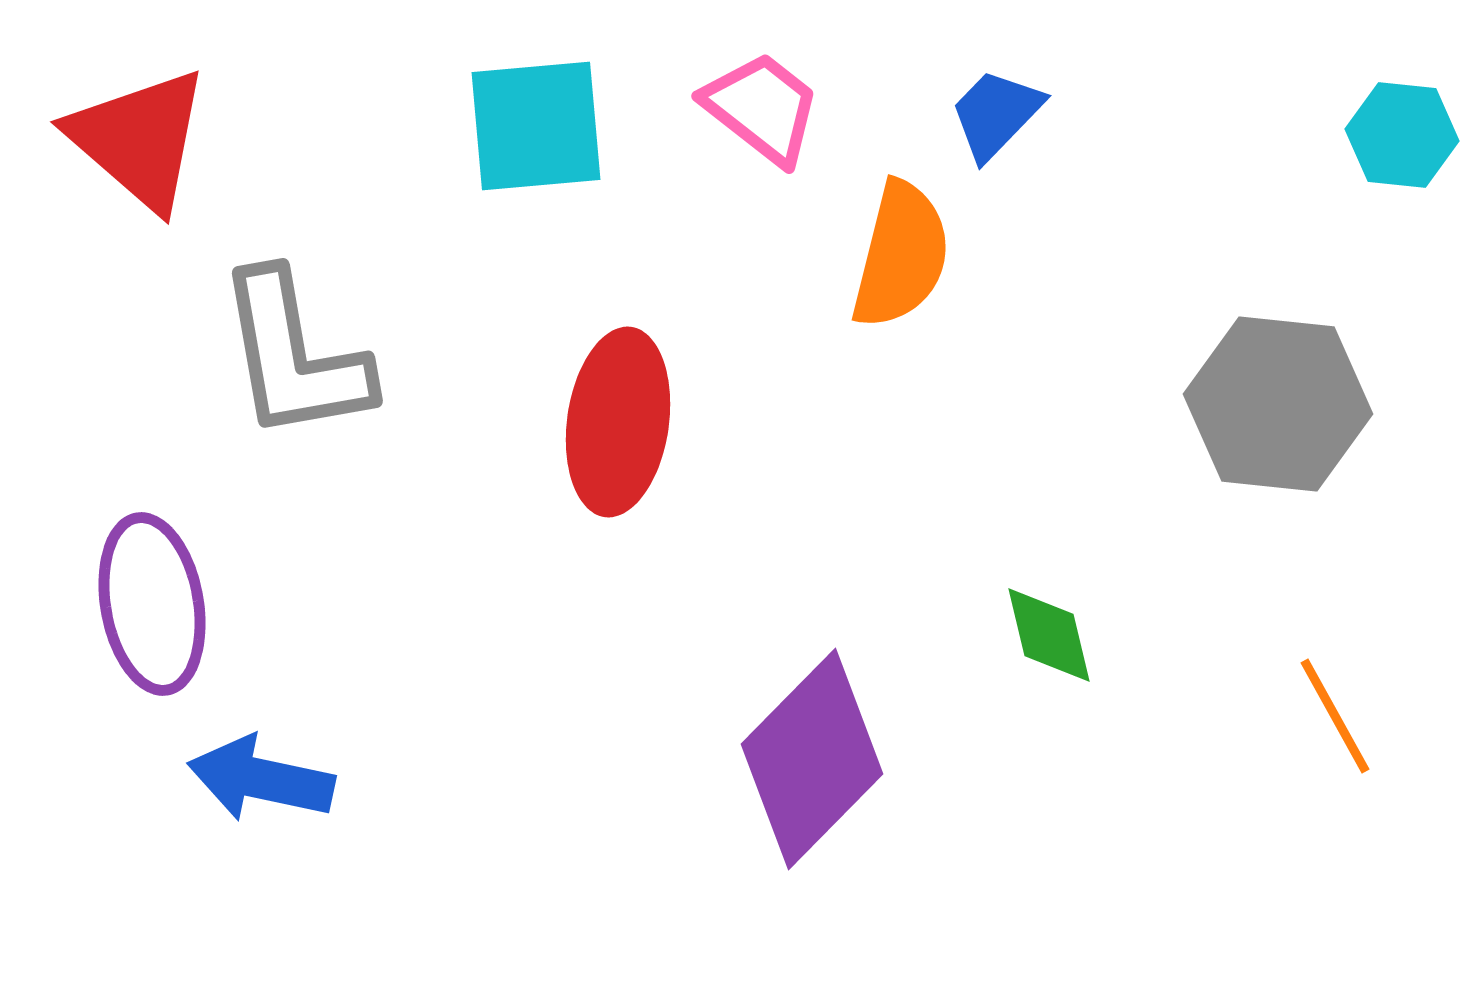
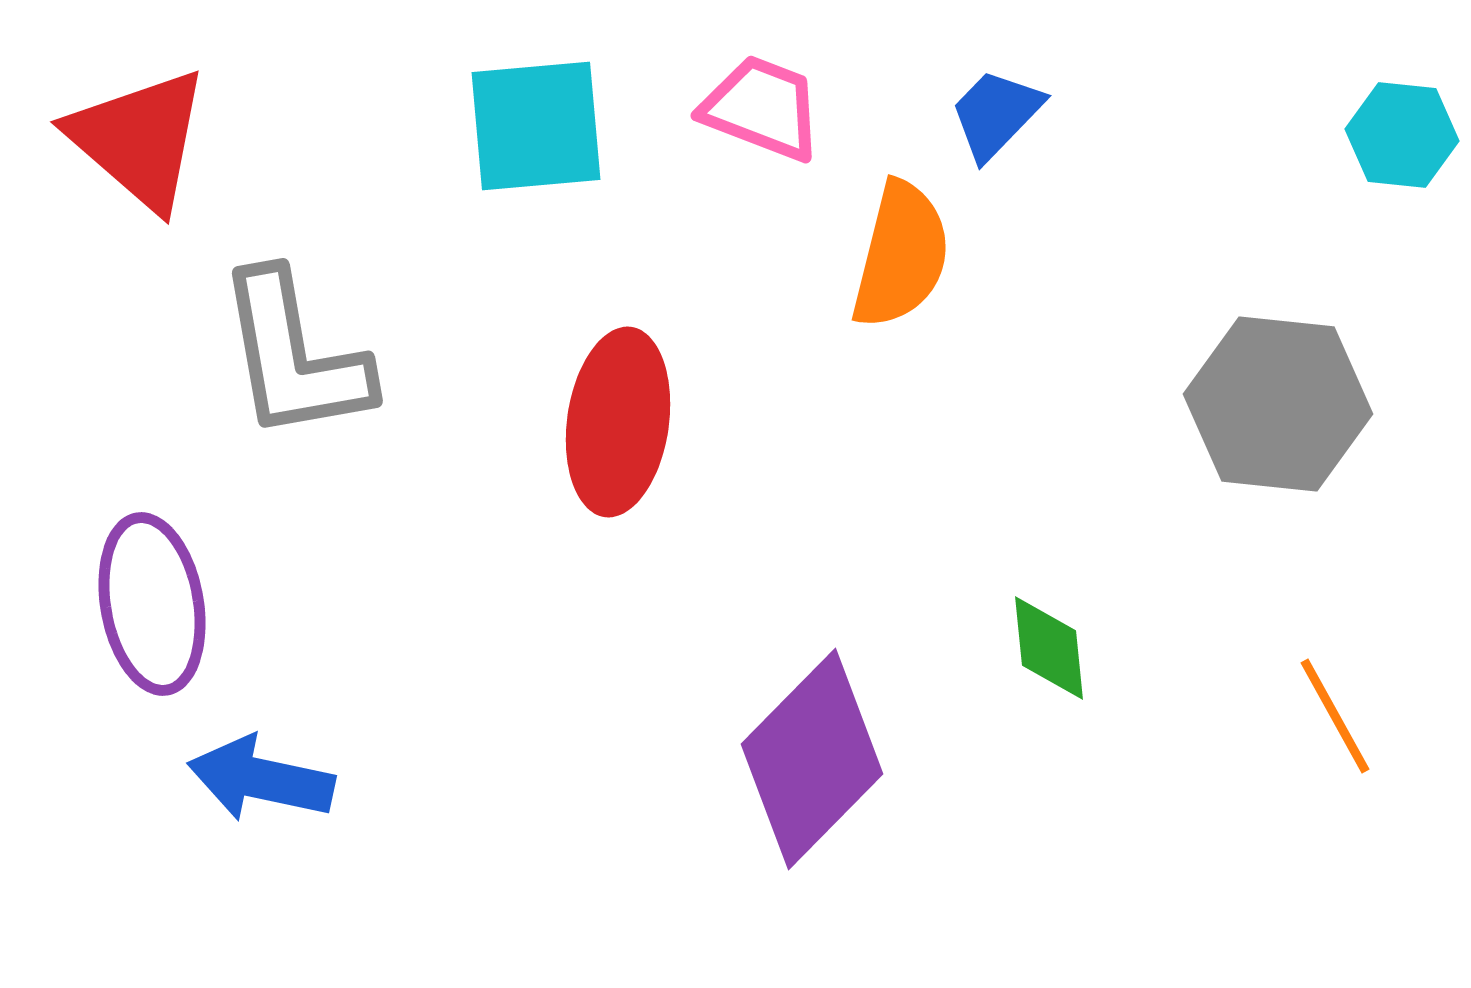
pink trapezoid: rotated 17 degrees counterclockwise
green diamond: moved 13 px down; rotated 8 degrees clockwise
